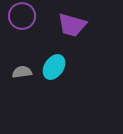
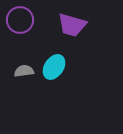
purple circle: moved 2 px left, 4 px down
gray semicircle: moved 2 px right, 1 px up
